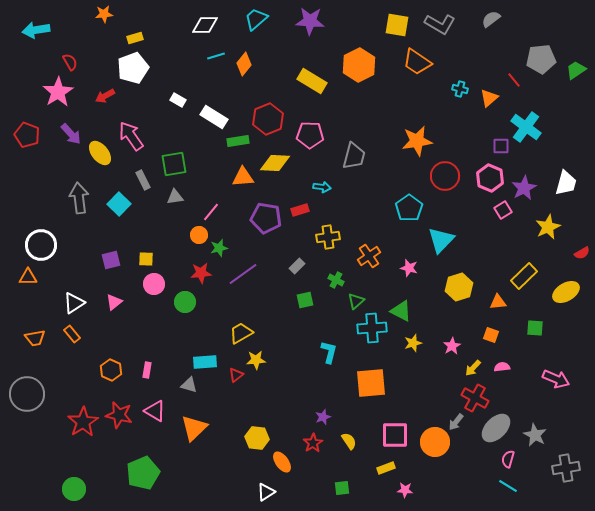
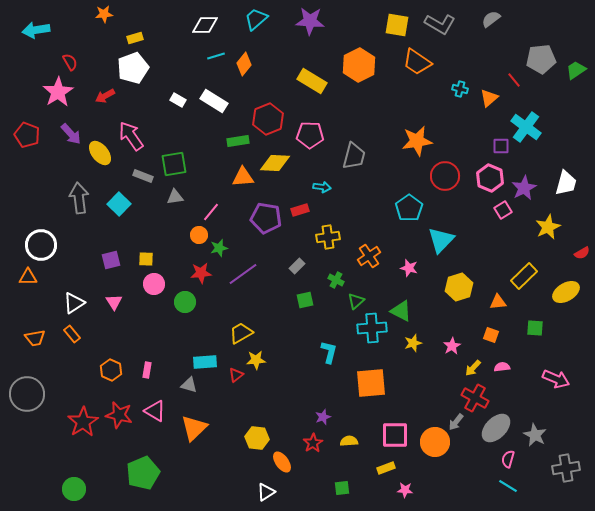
white rectangle at (214, 117): moved 16 px up
gray rectangle at (143, 180): moved 4 px up; rotated 42 degrees counterclockwise
pink triangle at (114, 302): rotated 24 degrees counterclockwise
yellow semicircle at (349, 441): rotated 60 degrees counterclockwise
